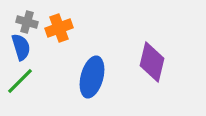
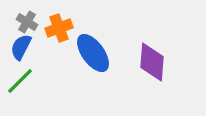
gray cross: rotated 15 degrees clockwise
blue semicircle: rotated 136 degrees counterclockwise
purple diamond: rotated 9 degrees counterclockwise
blue ellipse: moved 1 px right, 24 px up; rotated 51 degrees counterclockwise
